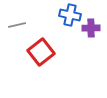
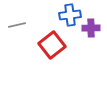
blue cross: rotated 20 degrees counterclockwise
red square: moved 11 px right, 7 px up
